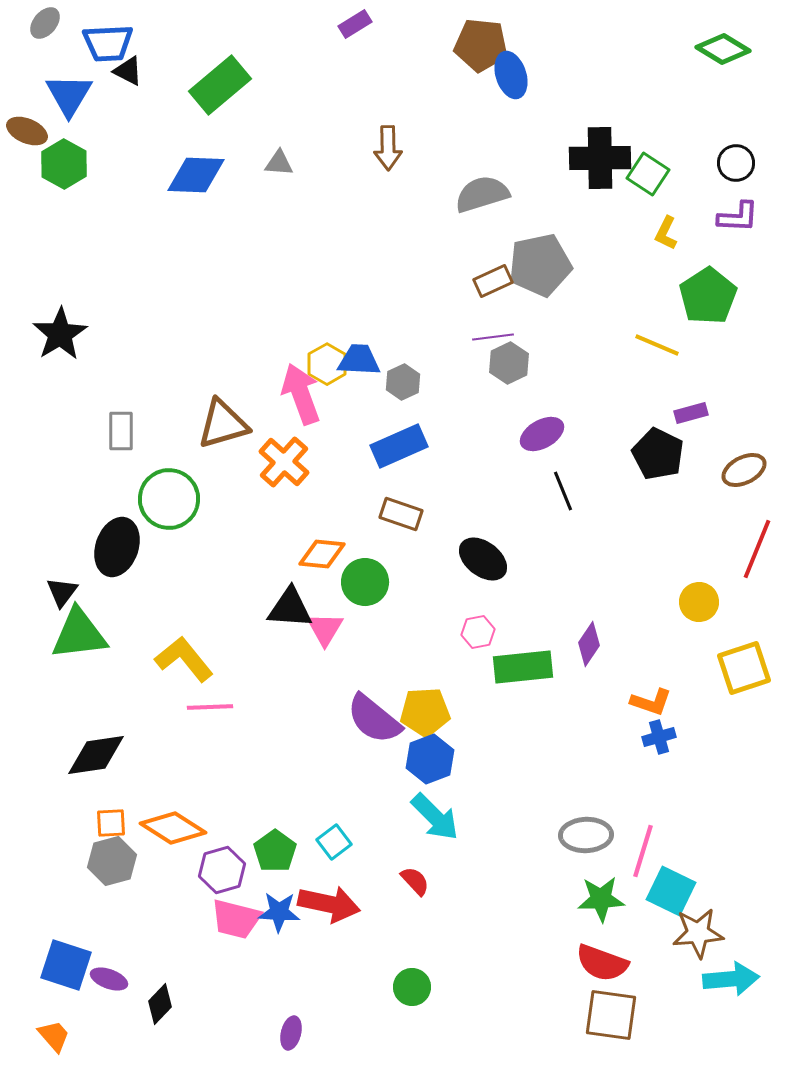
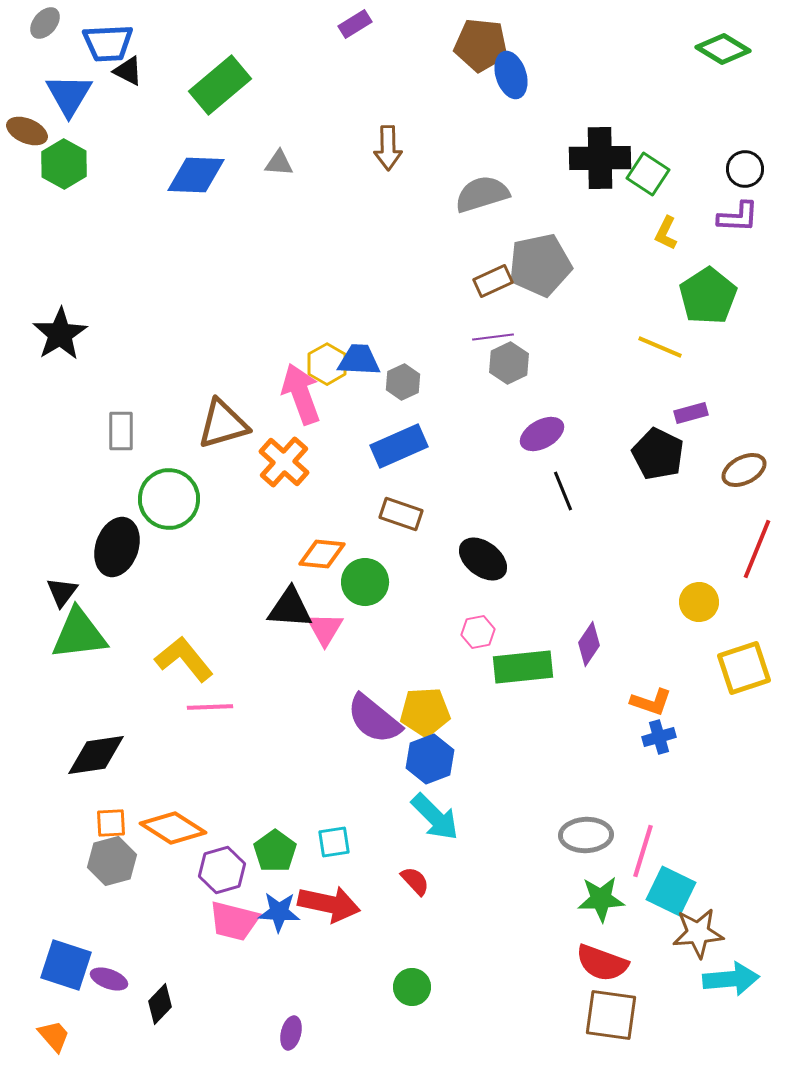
black circle at (736, 163): moved 9 px right, 6 px down
yellow line at (657, 345): moved 3 px right, 2 px down
cyan square at (334, 842): rotated 28 degrees clockwise
pink trapezoid at (236, 919): moved 2 px left, 2 px down
